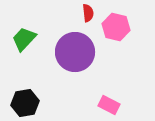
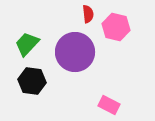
red semicircle: moved 1 px down
green trapezoid: moved 3 px right, 5 px down
black hexagon: moved 7 px right, 22 px up; rotated 16 degrees clockwise
